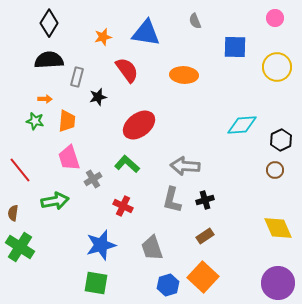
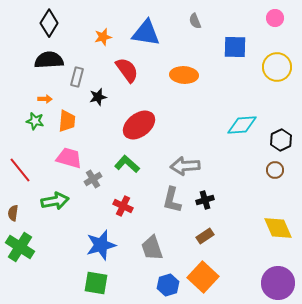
pink trapezoid: rotated 124 degrees clockwise
gray arrow: rotated 8 degrees counterclockwise
